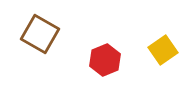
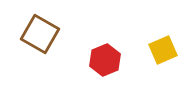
yellow square: rotated 12 degrees clockwise
